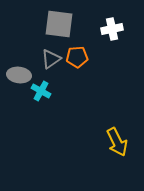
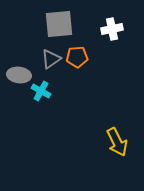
gray square: rotated 12 degrees counterclockwise
